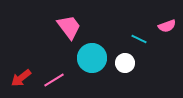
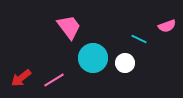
cyan circle: moved 1 px right
